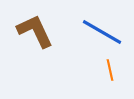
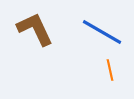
brown L-shape: moved 2 px up
